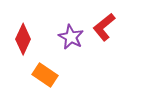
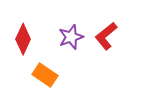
red L-shape: moved 2 px right, 9 px down
purple star: rotated 25 degrees clockwise
